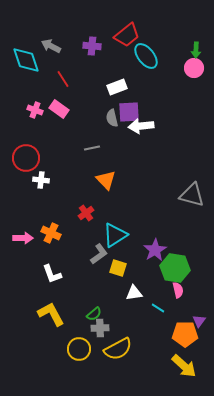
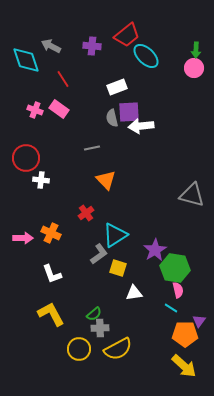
cyan ellipse: rotated 8 degrees counterclockwise
cyan line: moved 13 px right
